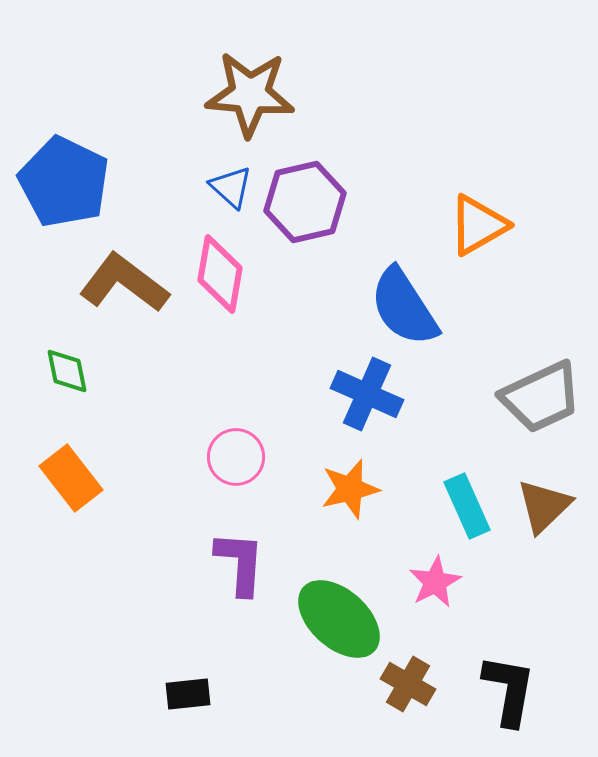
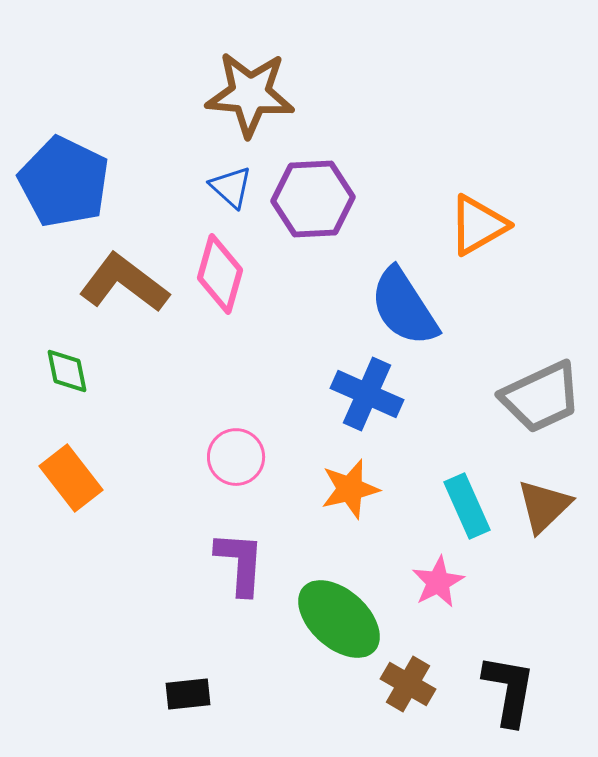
purple hexagon: moved 8 px right, 3 px up; rotated 10 degrees clockwise
pink diamond: rotated 6 degrees clockwise
pink star: moved 3 px right
